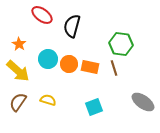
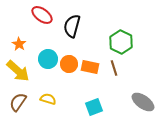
green hexagon: moved 2 px up; rotated 20 degrees clockwise
yellow semicircle: moved 1 px up
